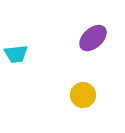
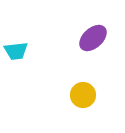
cyan trapezoid: moved 3 px up
